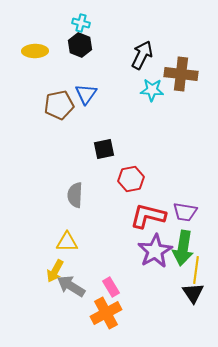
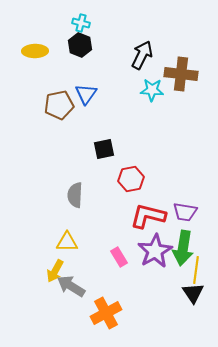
pink rectangle: moved 8 px right, 30 px up
